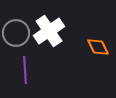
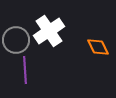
gray circle: moved 7 px down
